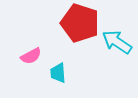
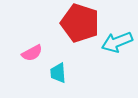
cyan arrow: rotated 56 degrees counterclockwise
pink semicircle: moved 1 px right, 3 px up
